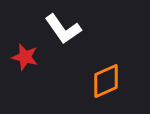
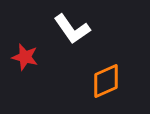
white L-shape: moved 9 px right
